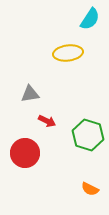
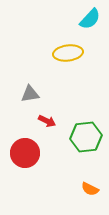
cyan semicircle: rotated 10 degrees clockwise
green hexagon: moved 2 px left, 2 px down; rotated 24 degrees counterclockwise
